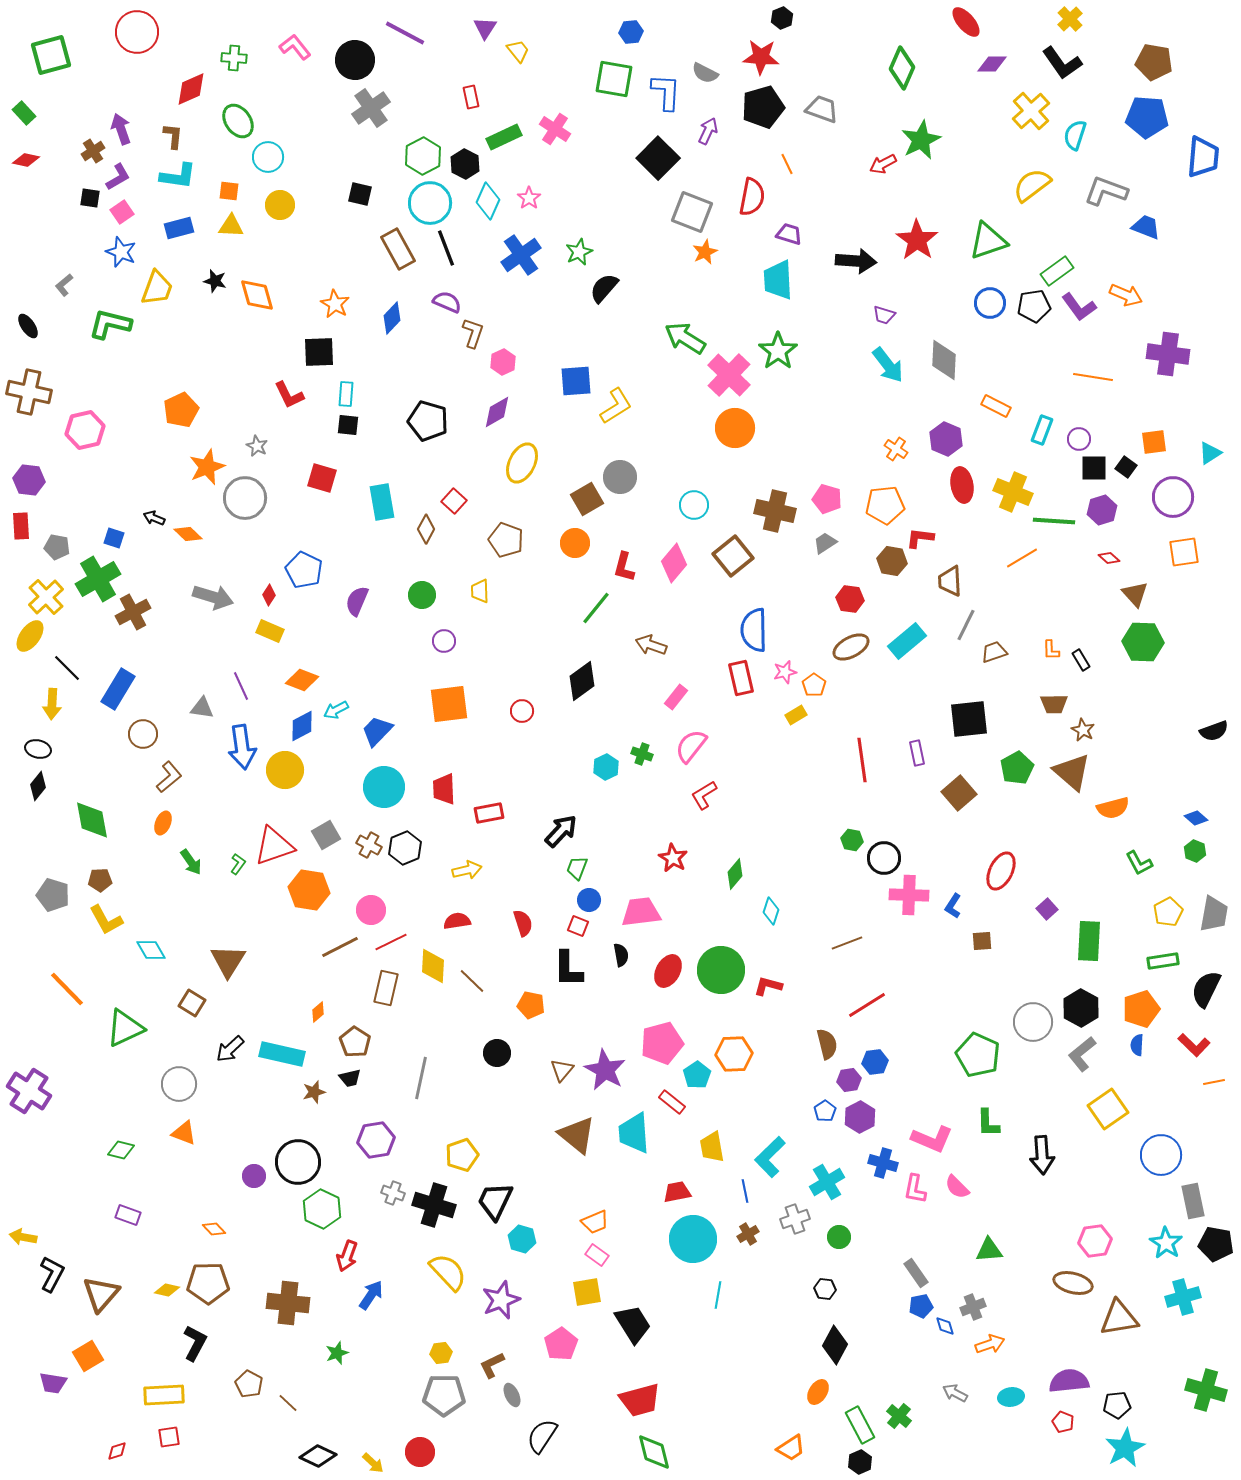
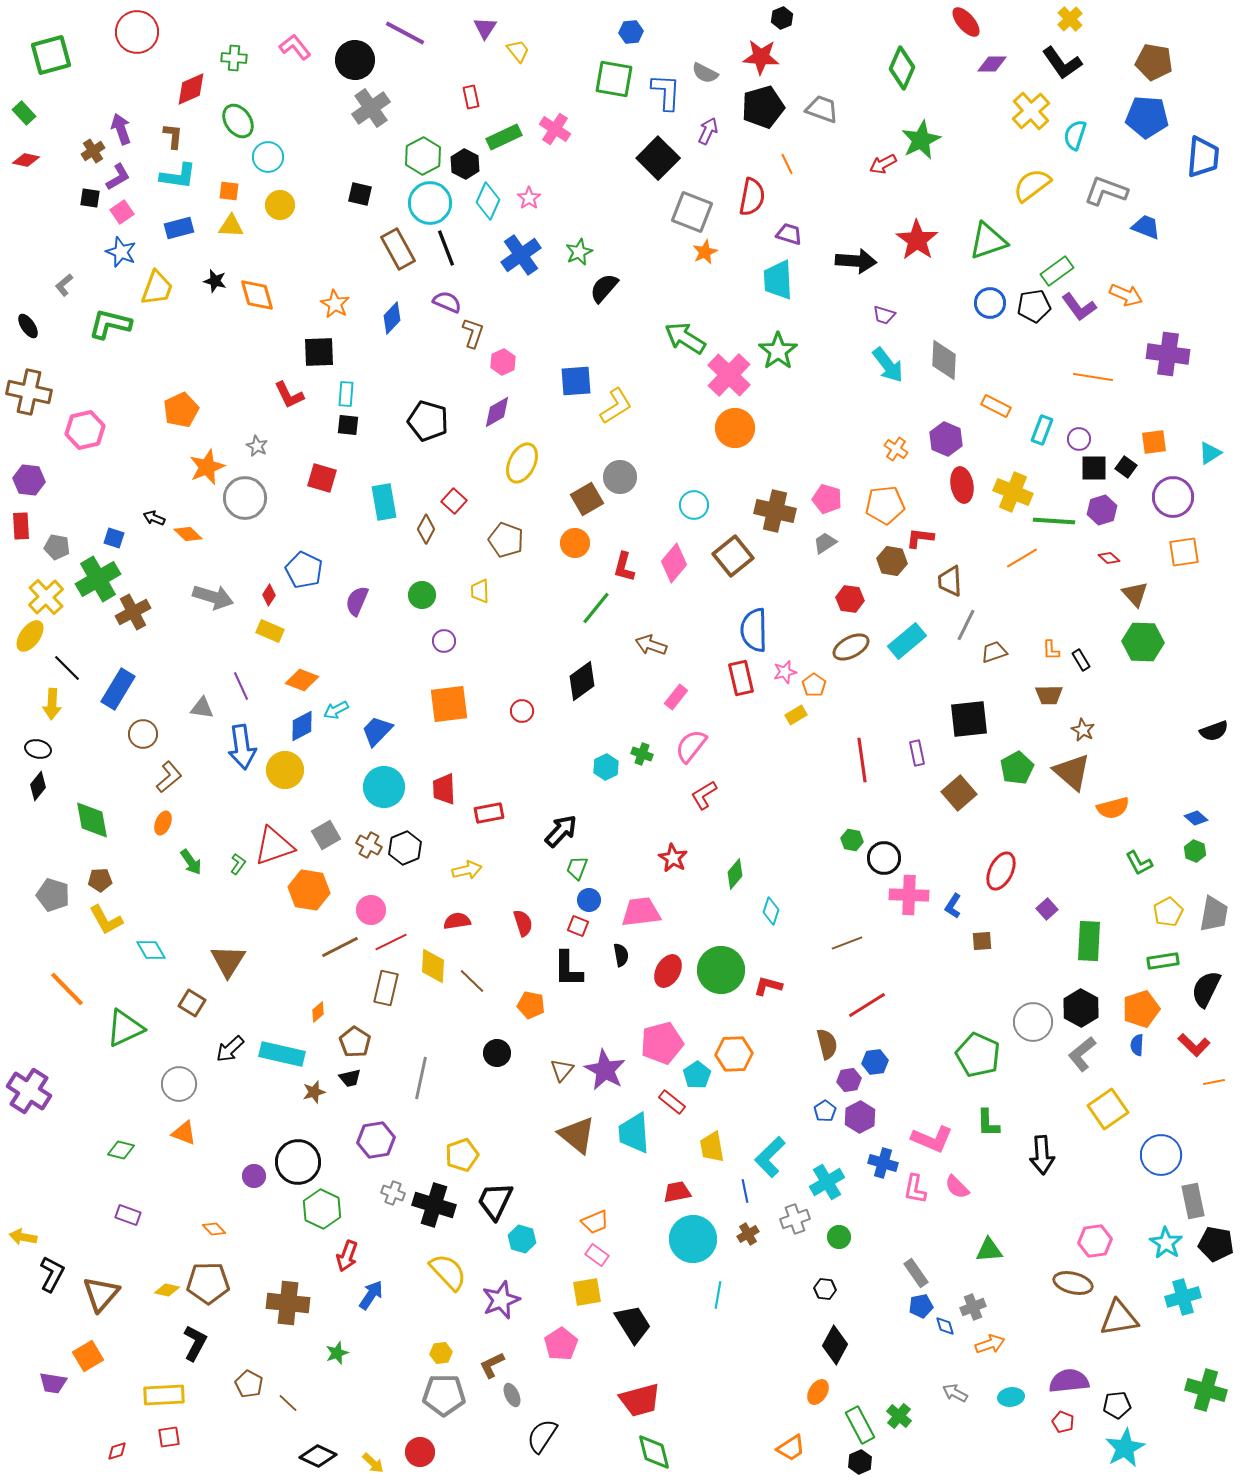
cyan rectangle at (382, 502): moved 2 px right
brown trapezoid at (1054, 704): moved 5 px left, 9 px up
